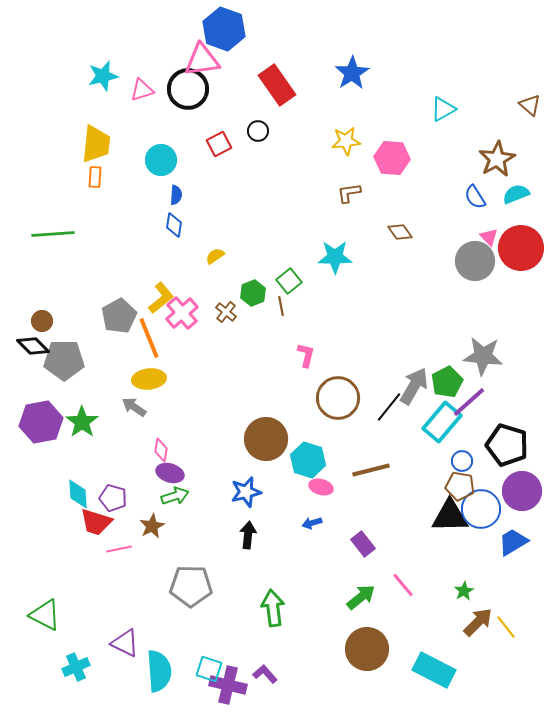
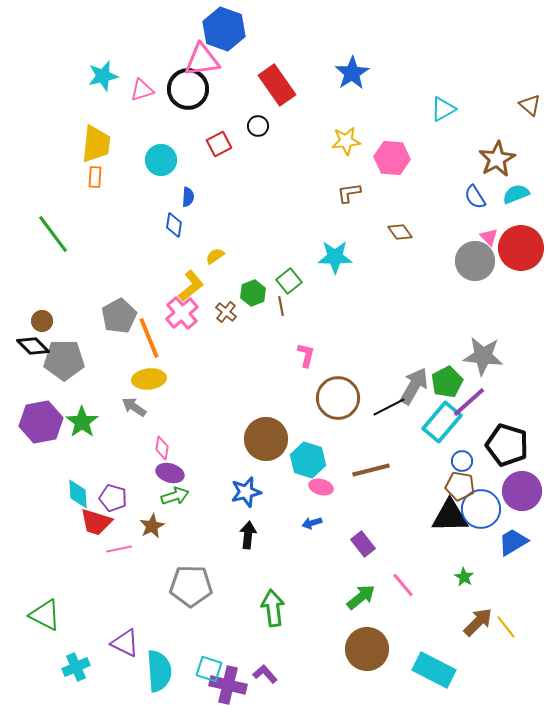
black circle at (258, 131): moved 5 px up
blue semicircle at (176, 195): moved 12 px right, 2 px down
green line at (53, 234): rotated 57 degrees clockwise
yellow L-shape at (161, 298): moved 30 px right, 12 px up
black line at (389, 407): rotated 24 degrees clockwise
pink diamond at (161, 450): moved 1 px right, 2 px up
green star at (464, 591): moved 14 px up; rotated 12 degrees counterclockwise
